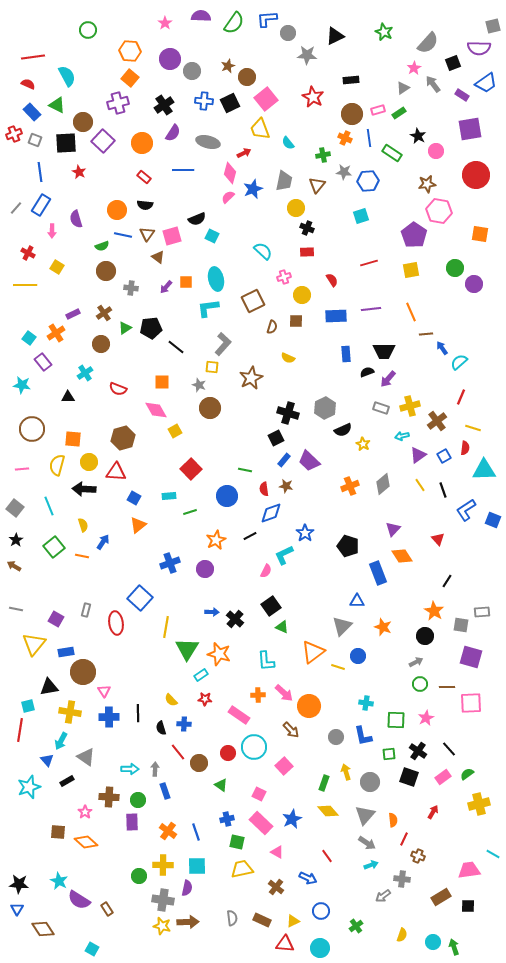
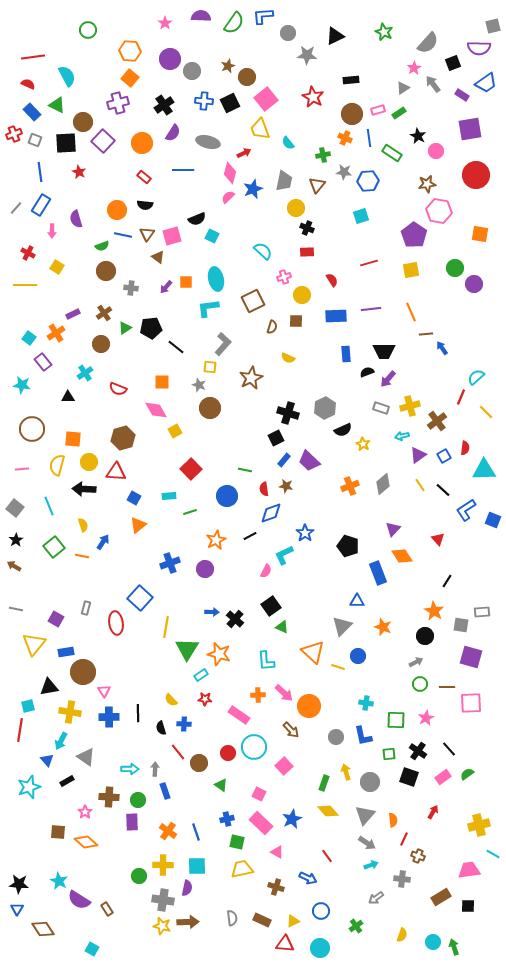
blue L-shape at (267, 19): moved 4 px left, 3 px up
cyan semicircle at (459, 362): moved 17 px right, 15 px down
yellow square at (212, 367): moved 2 px left
yellow line at (473, 428): moved 13 px right, 16 px up; rotated 28 degrees clockwise
black line at (443, 490): rotated 28 degrees counterclockwise
gray rectangle at (86, 610): moved 2 px up
orange triangle at (313, 652): rotated 40 degrees counterclockwise
yellow cross at (479, 804): moved 21 px down
brown cross at (276, 887): rotated 21 degrees counterclockwise
gray arrow at (383, 896): moved 7 px left, 2 px down
